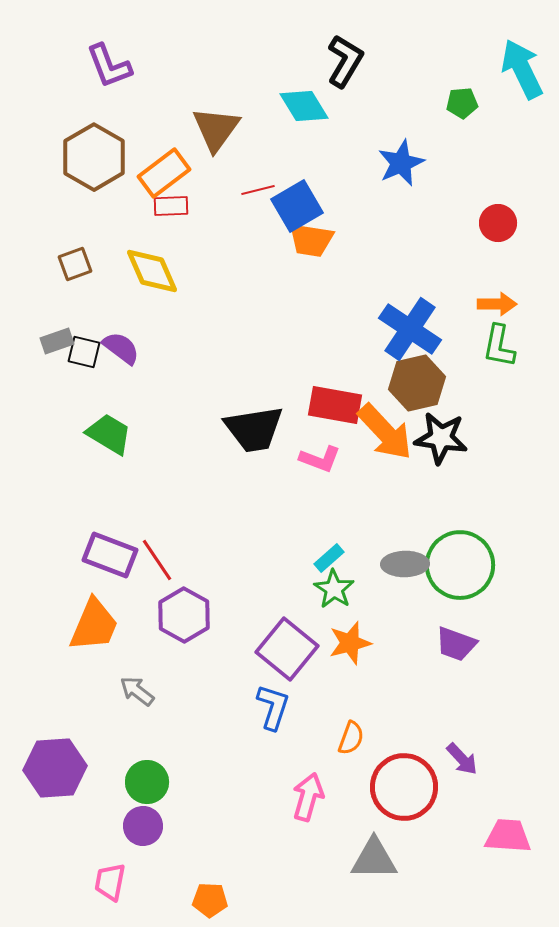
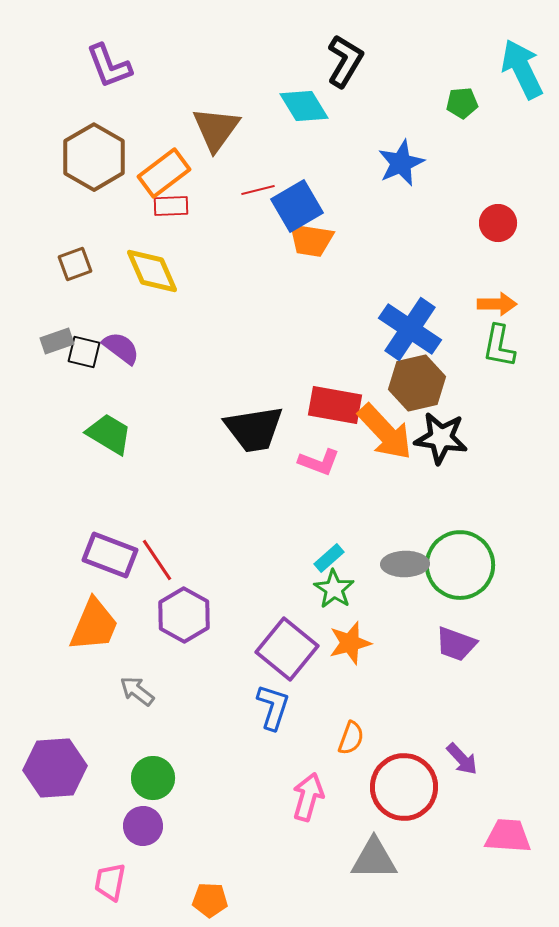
pink L-shape at (320, 459): moved 1 px left, 3 px down
green circle at (147, 782): moved 6 px right, 4 px up
